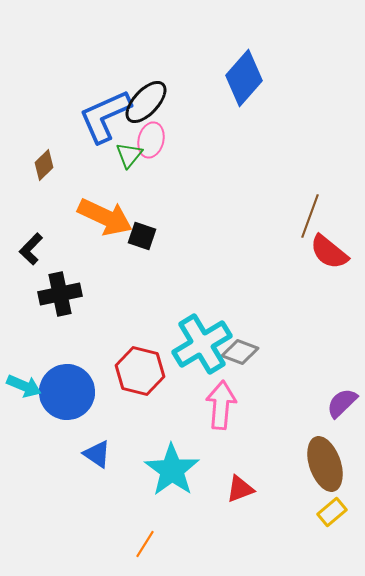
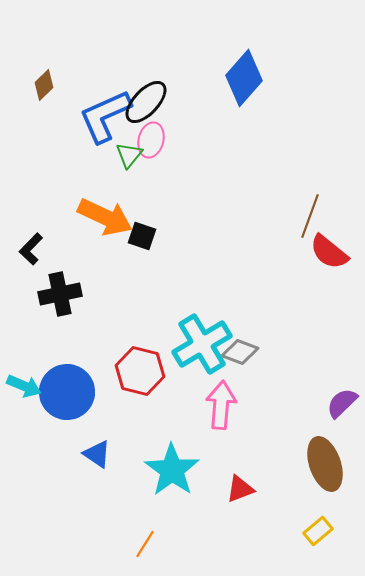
brown diamond: moved 80 px up
yellow rectangle: moved 14 px left, 19 px down
